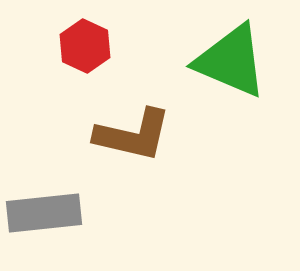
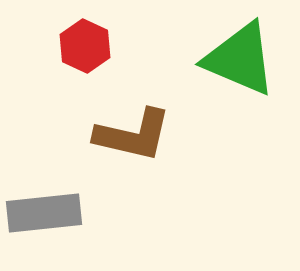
green triangle: moved 9 px right, 2 px up
